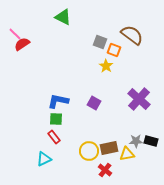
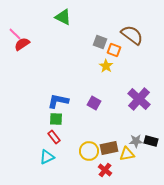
cyan triangle: moved 3 px right, 2 px up
